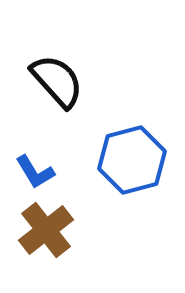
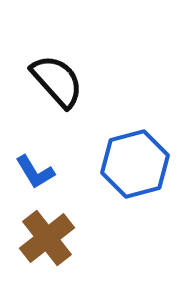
blue hexagon: moved 3 px right, 4 px down
brown cross: moved 1 px right, 8 px down
